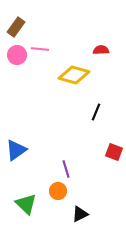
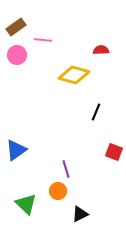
brown rectangle: rotated 18 degrees clockwise
pink line: moved 3 px right, 9 px up
